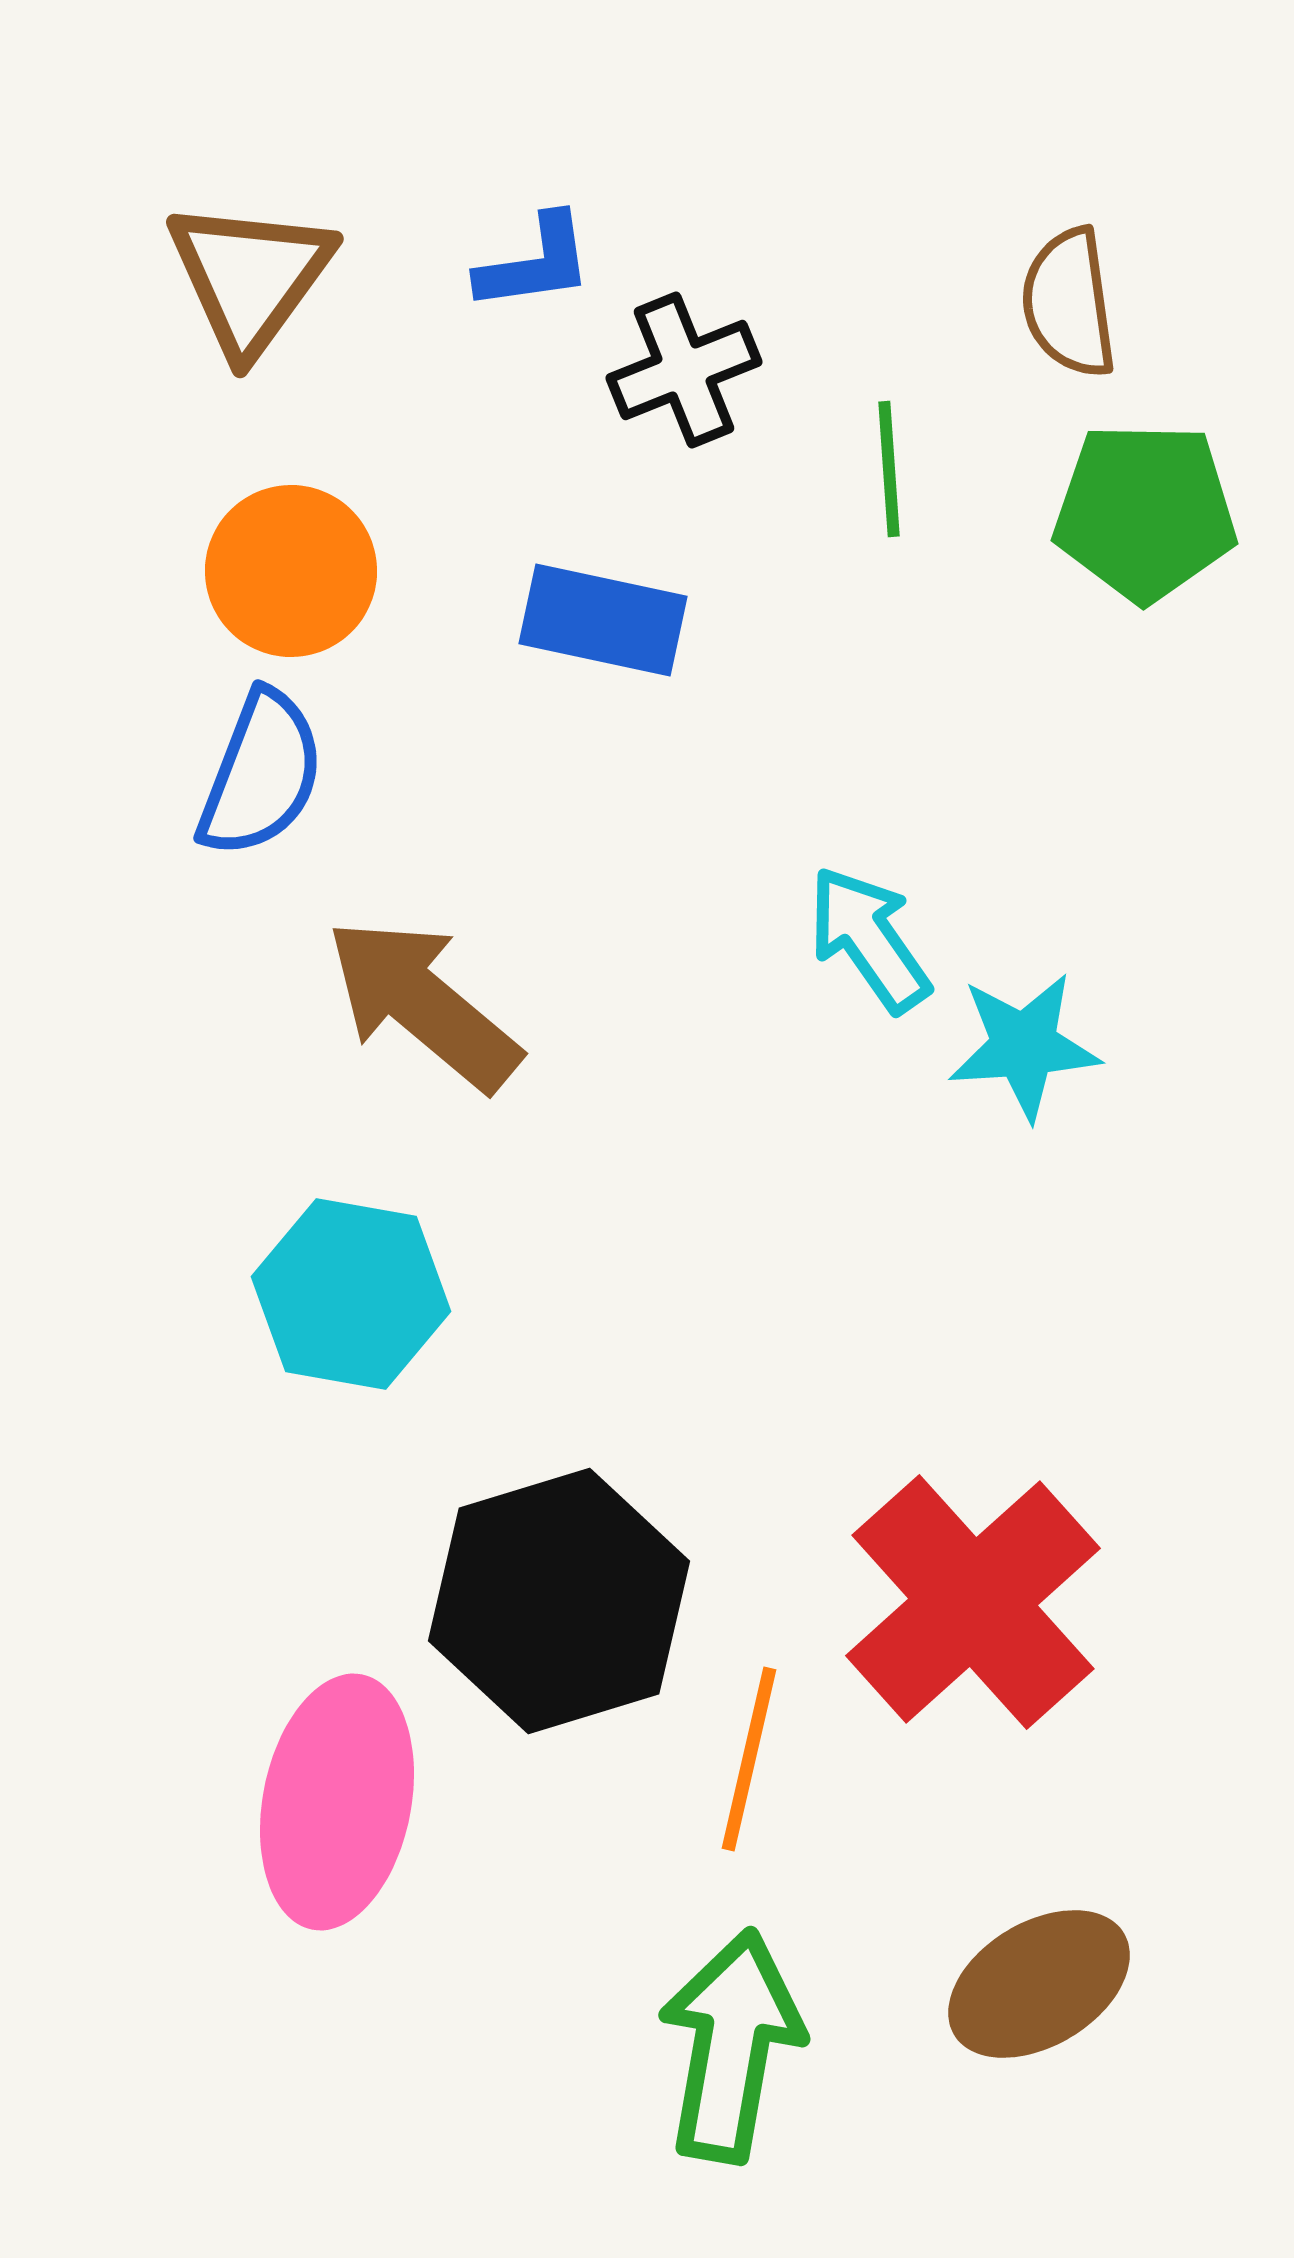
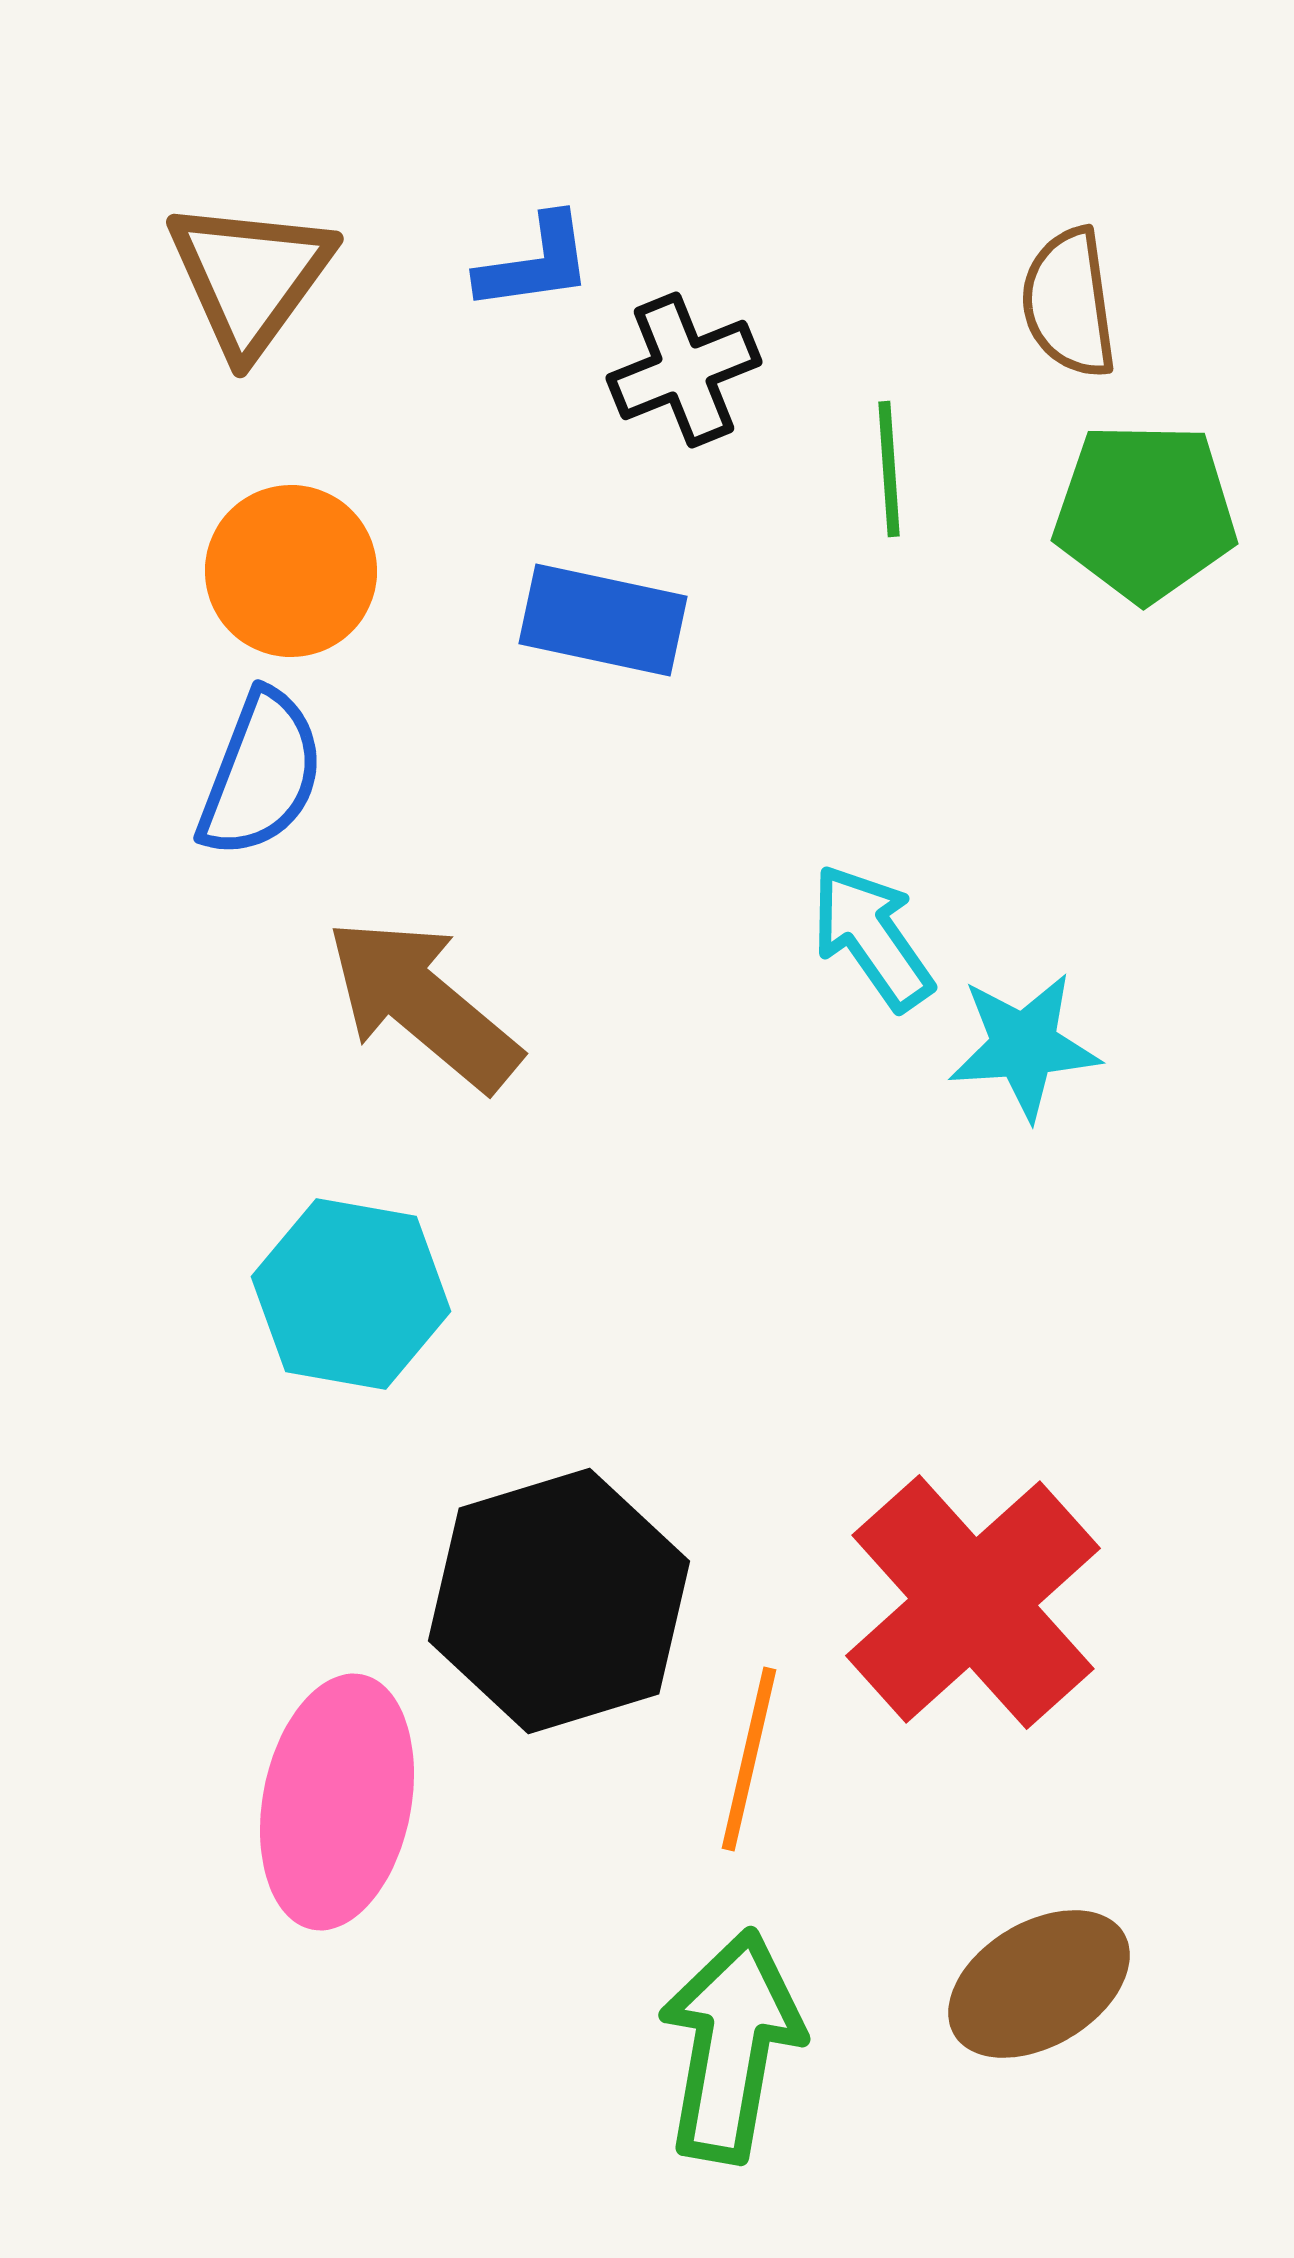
cyan arrow: moved 3 px right, 2 px up
